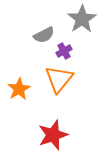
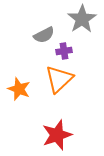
purple cross: rotated 21 degrees clockwise
orange triangle: rotated 8 degrees clockwise
orange star: rotated 20 degrees counterclockwise
red star: moved 4 px right
